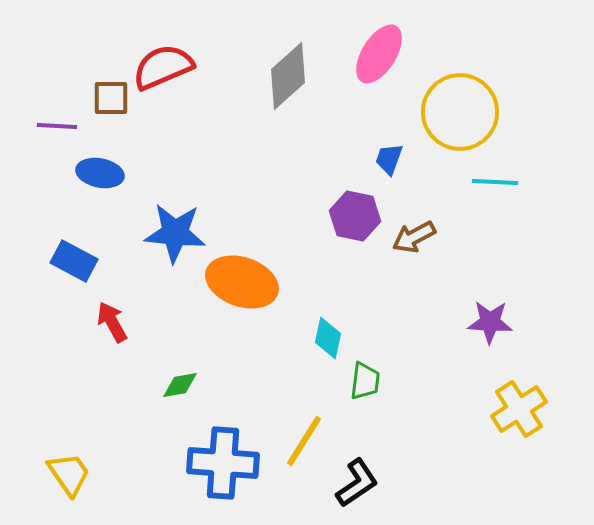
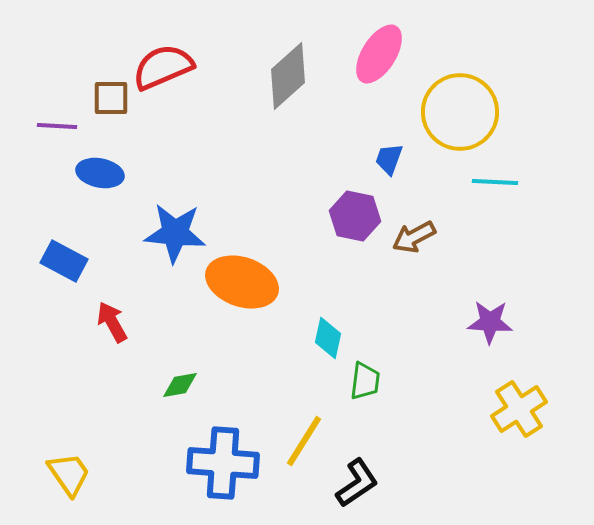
blue rectangle: moved 10 px left
